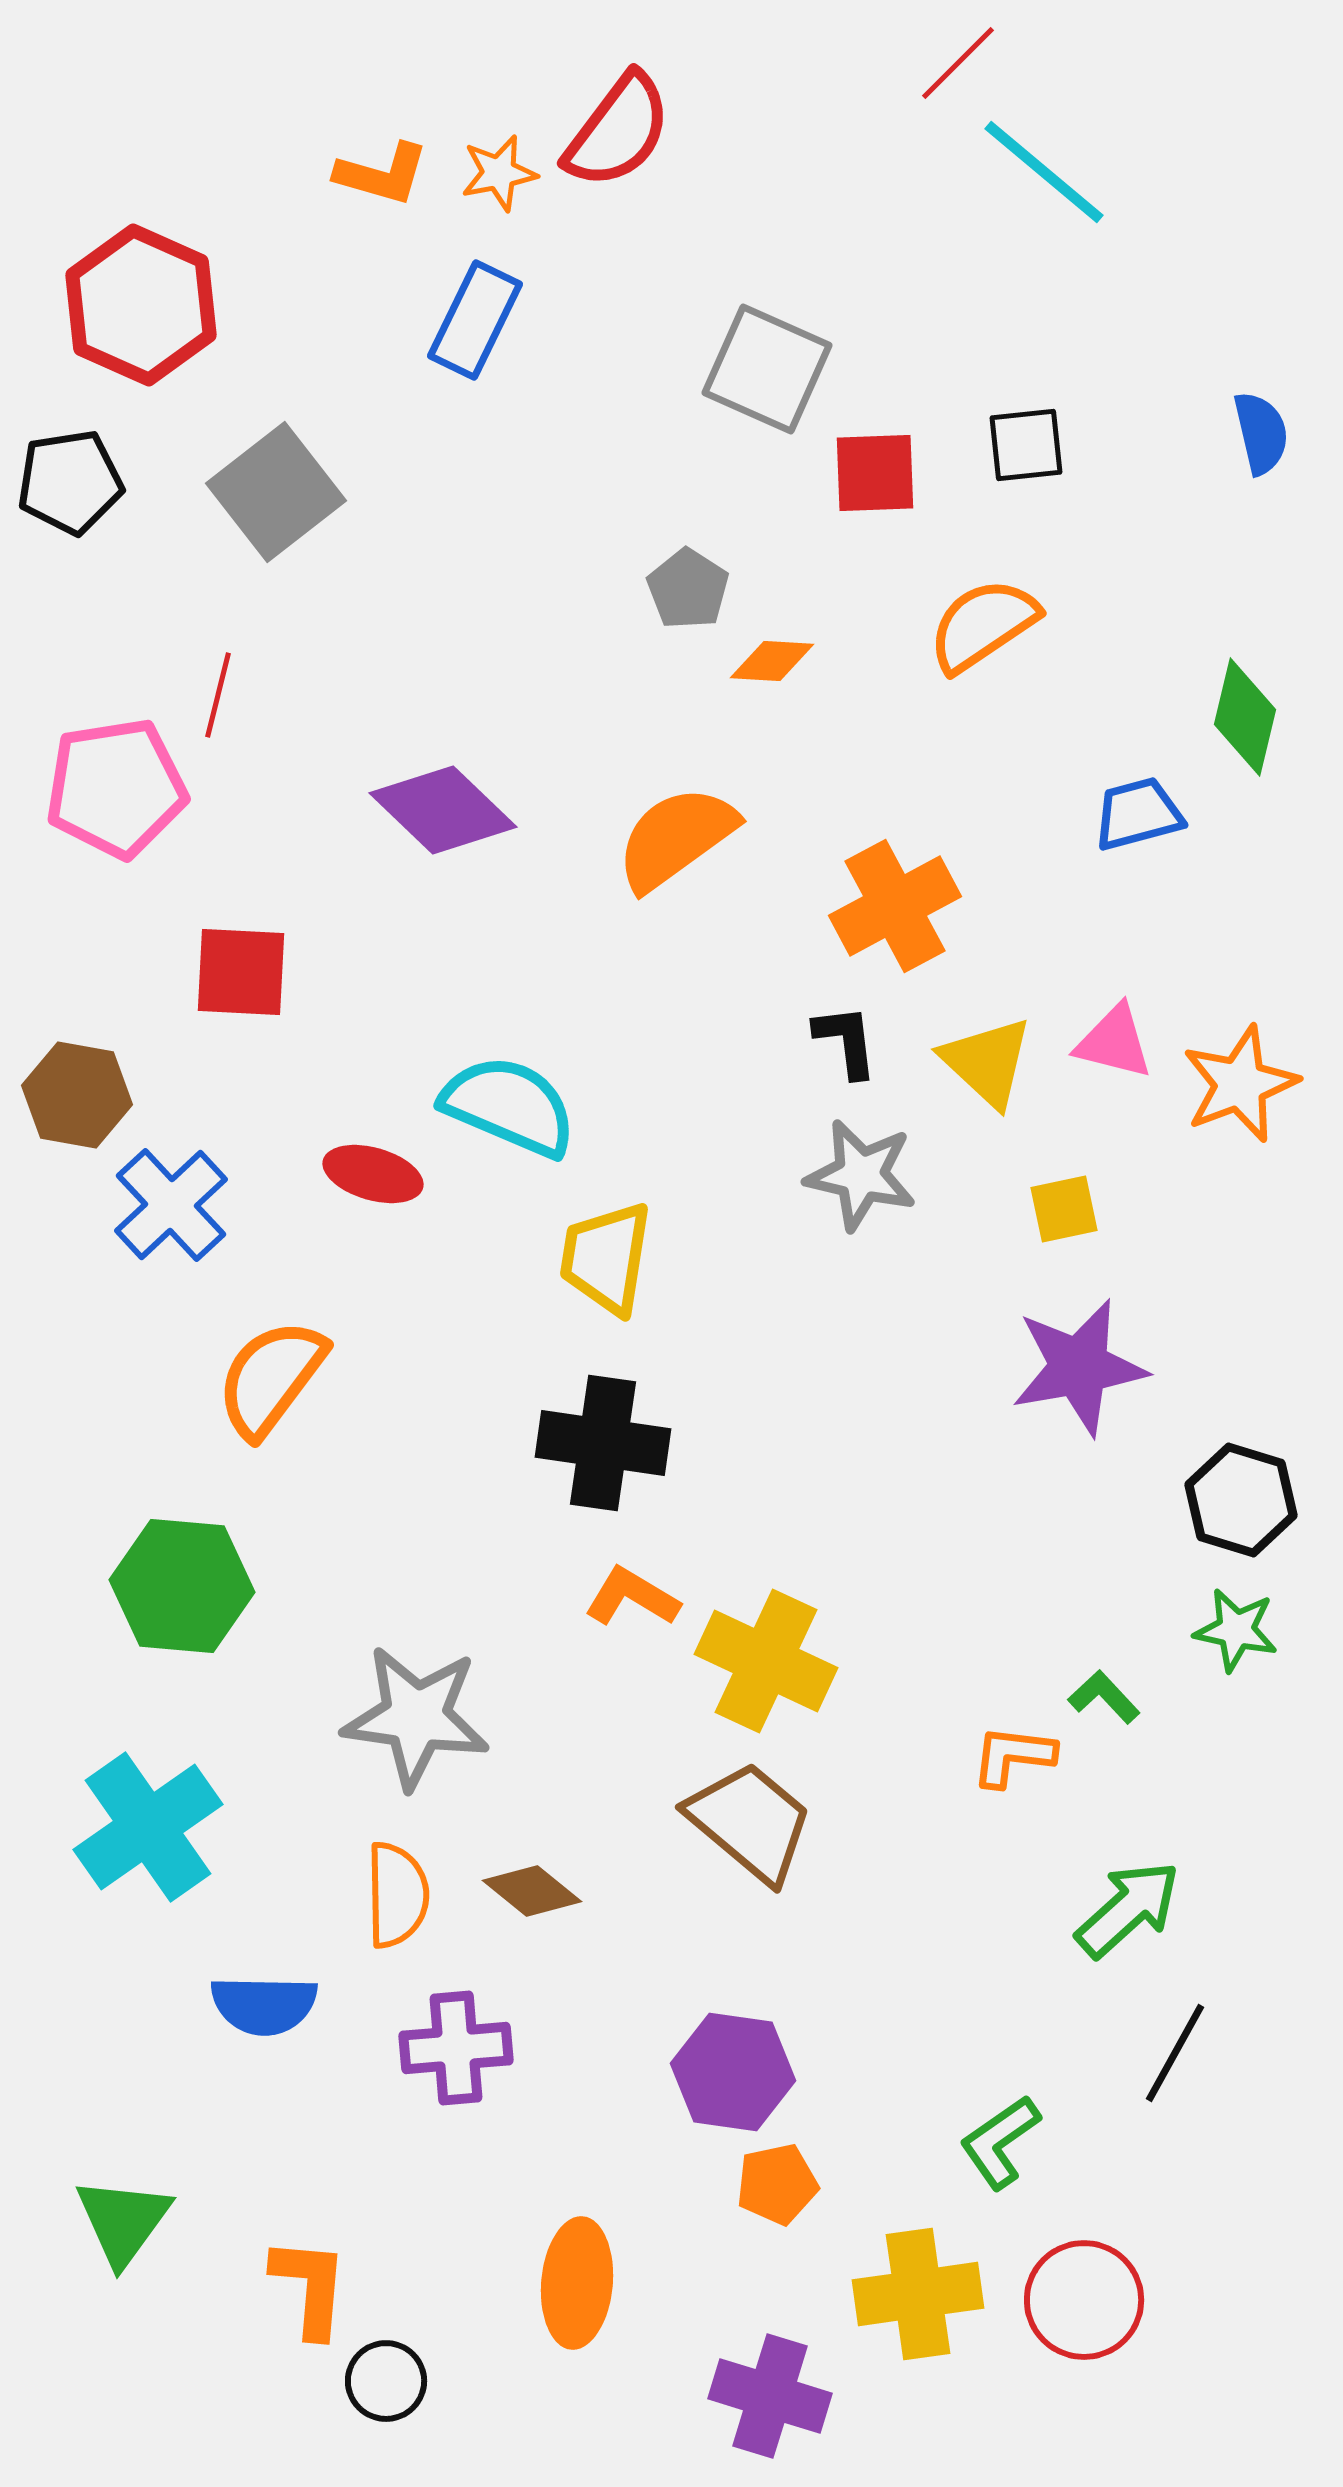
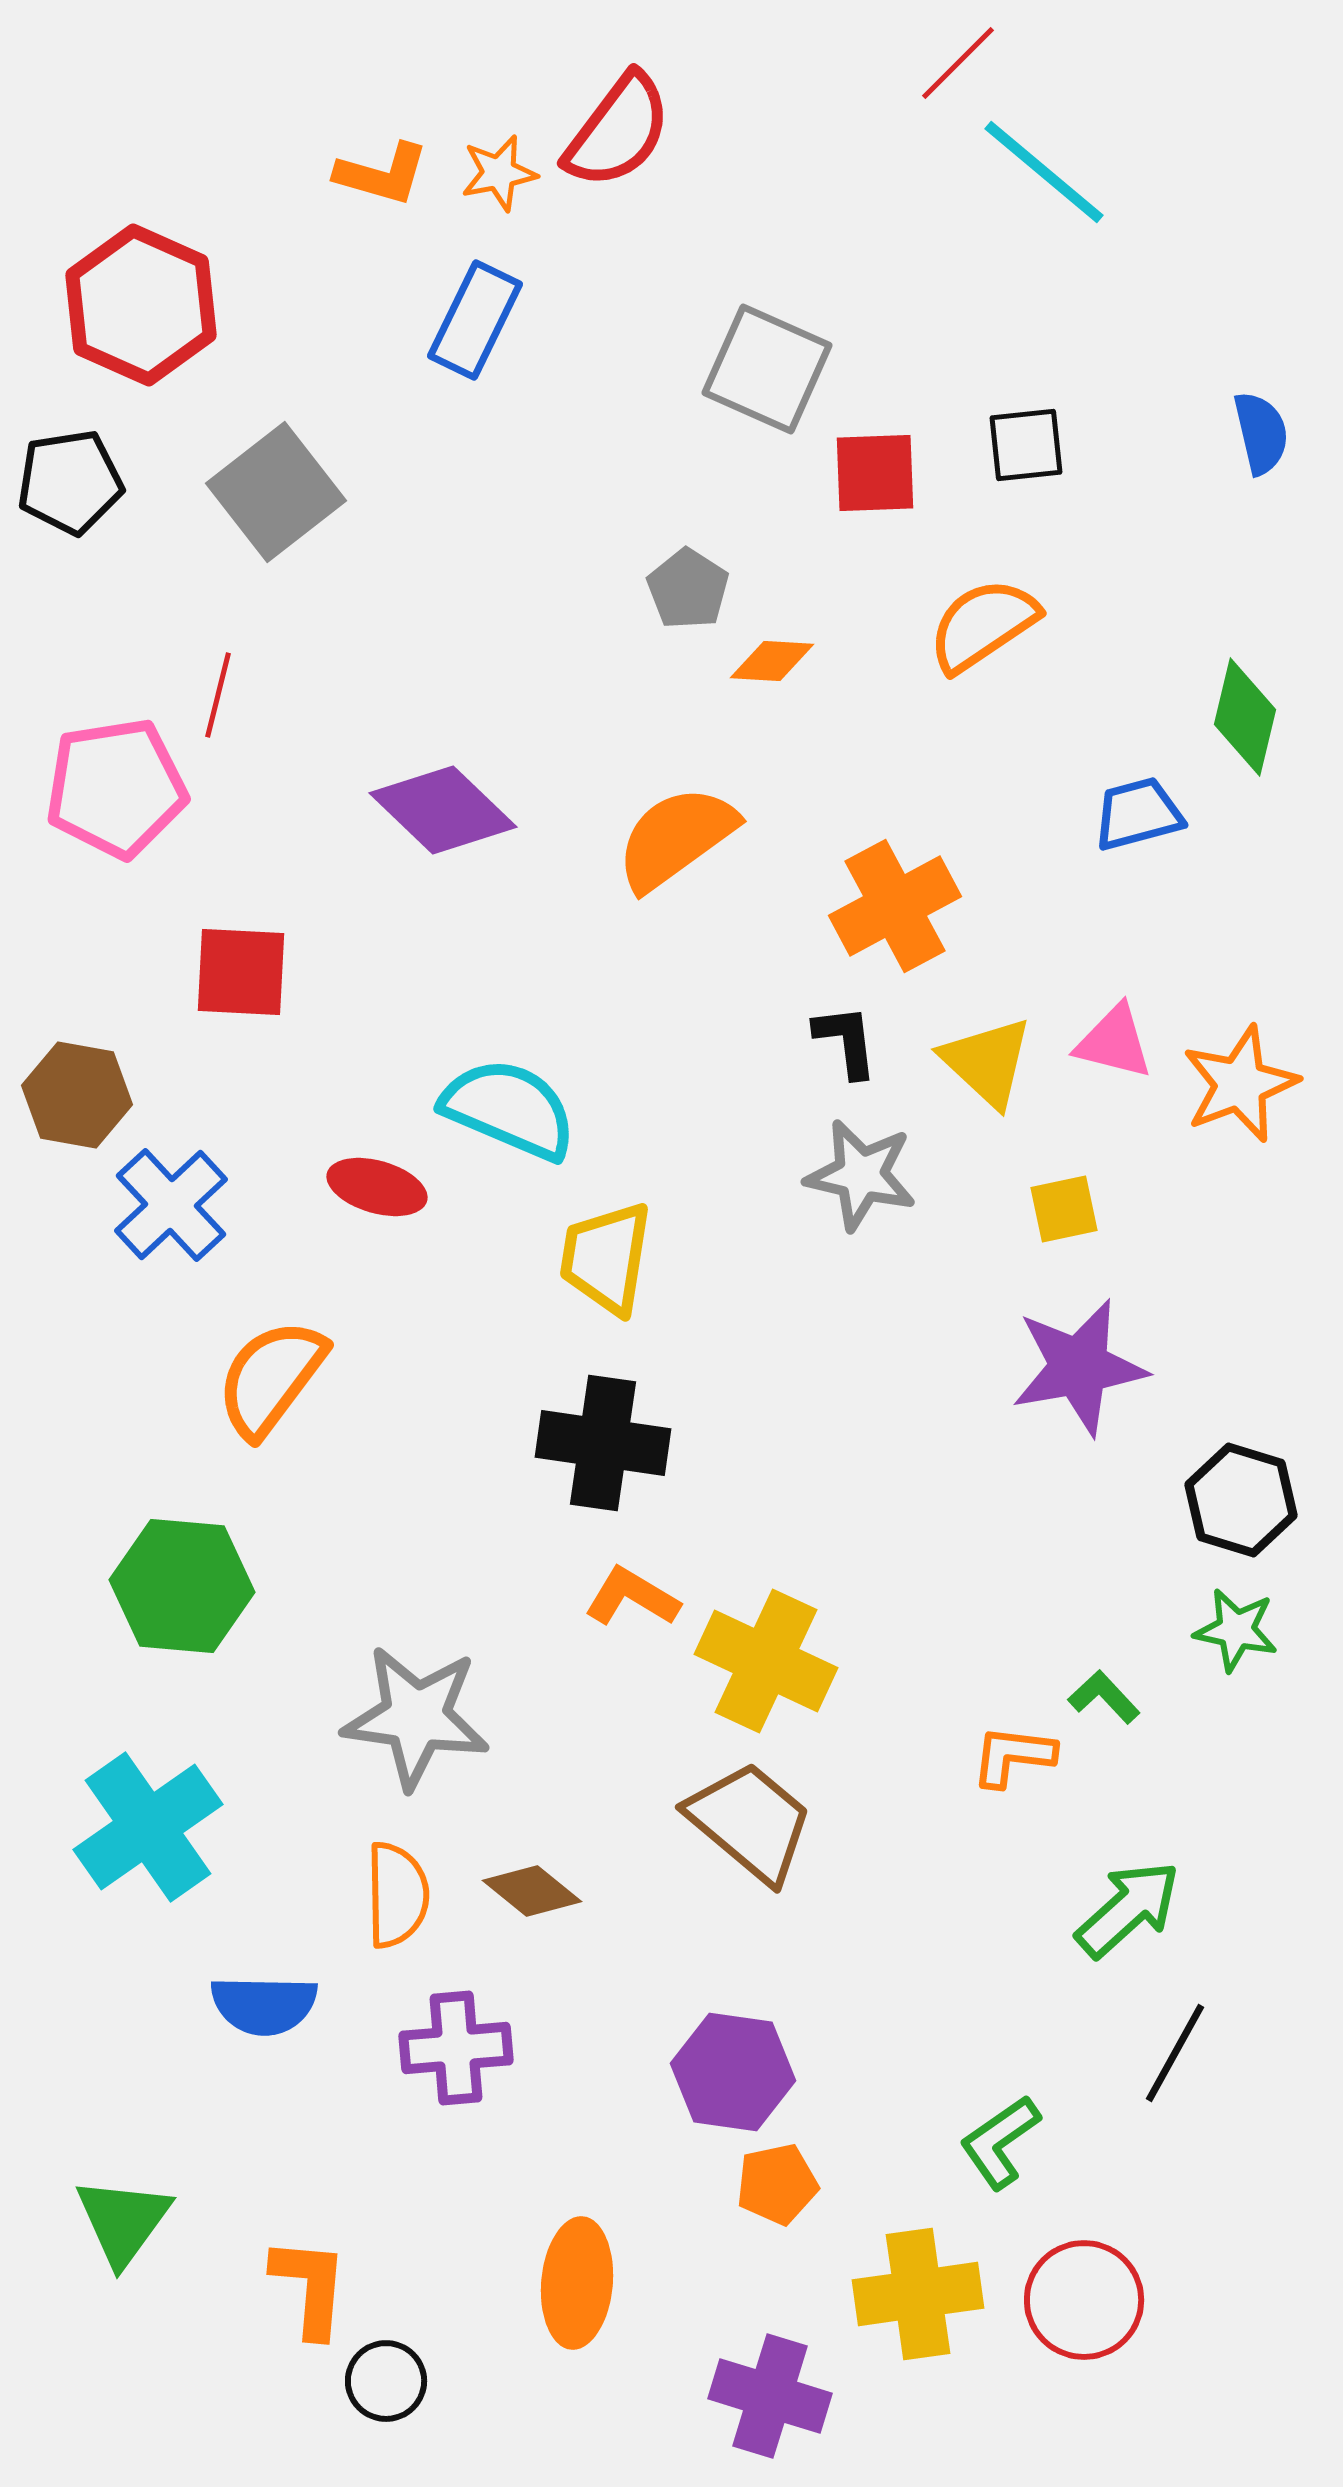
cyan semicircle at (509, 1106): moved 3 px down
red ellipse at (373, 1174): moved 4 px right, 13 px down
